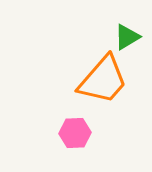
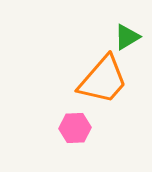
pink hexagon: moved 5 px up
